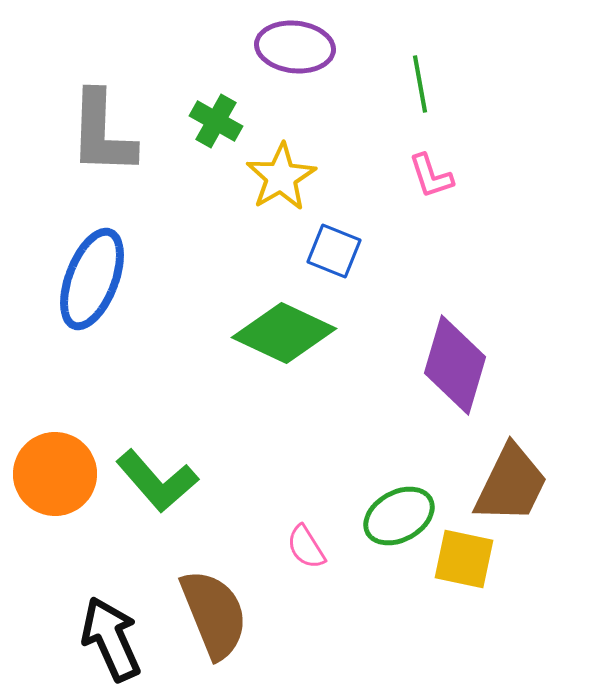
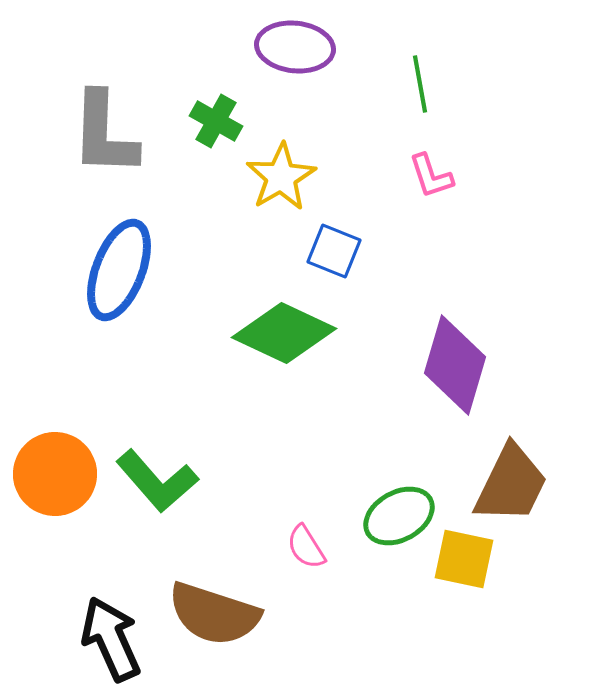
gray L-shape: moved 2 px right, 1 px down
blue ellipse: moved 27 px right, 9 px up
brown semicircle: rotated 130 degrees clockwise
